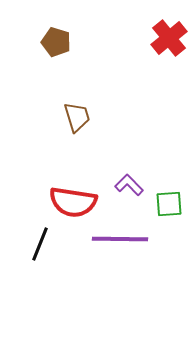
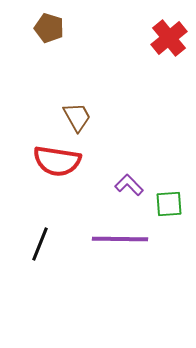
brown pentagon: moved 7 px left, 14 px up
brown trapezoid: rotated 12 degrees counterclockwise
red semicircle: moved 16 px left, 41 px up
